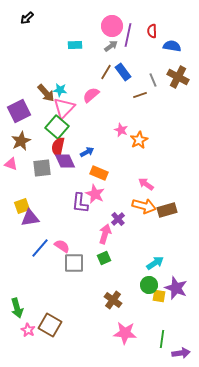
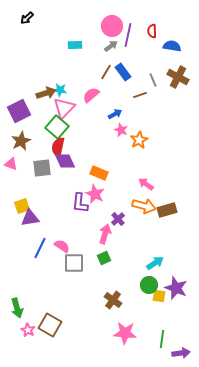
brown arrow at (46, 93): rotated 66 degrees counterclockwise
blue arrow at (87, 152): moved 28 px right, 38 px up
blue line at (40, 248): rotated 15 degrees counterclockwise
